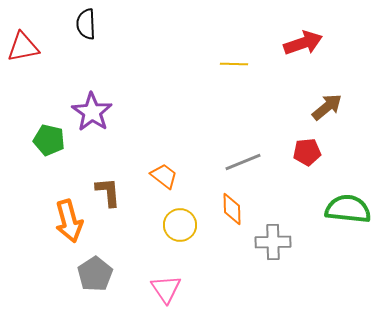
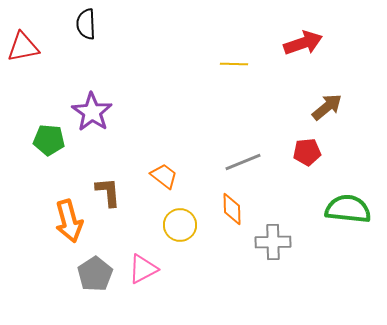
green pentagon: rotated 8 degrees counterclockwise
pink triangle: moved 23 px left, 20 px up; rotated 36 degrees clockwise
